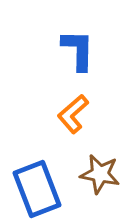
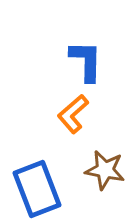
blue L-shape: moved 8 px right, 11 px down
brown star: moved 5 px right, 4 px up
